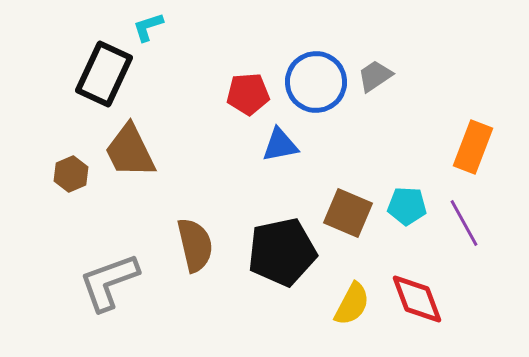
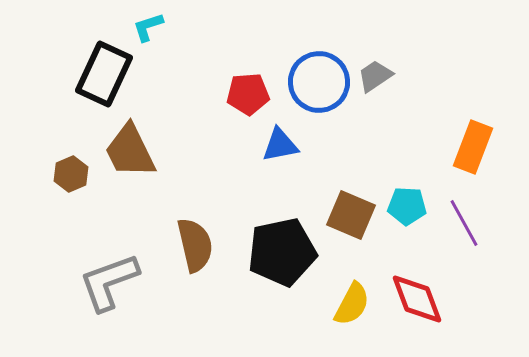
blue circle: moved 3 px right
brown square: moved 3 px right, 2 px down
